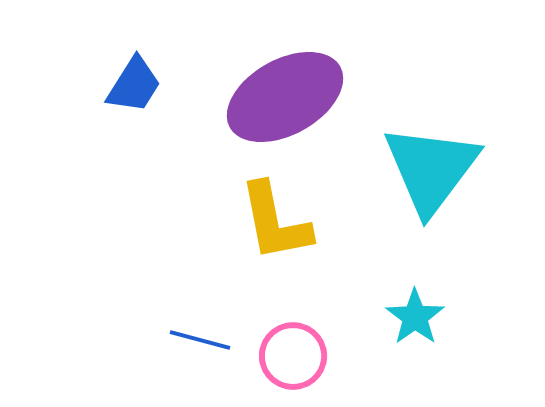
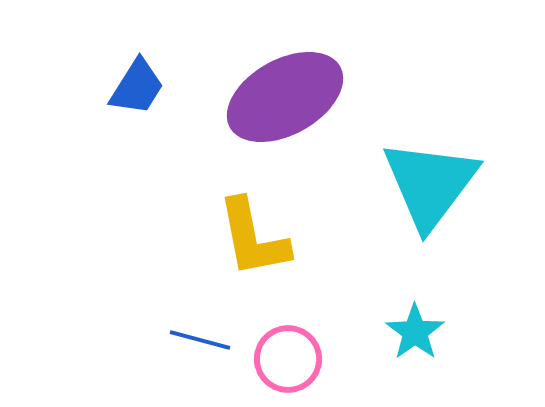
blue trapezoid: moved 3 px right, 2 px down
cyan triangle: moved 1 px left, 15 px down
yellow L-shape: moved 22 px left, 16 px down
cyan star: moved 15 px down
pink circle: moved 5 px left, 3 px down
